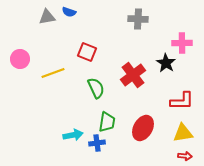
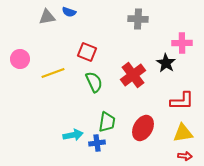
green semicircle: moved 2 px left, 6 px up
